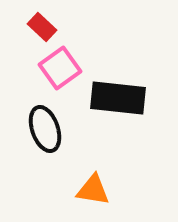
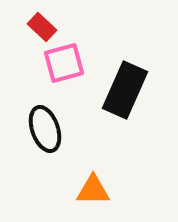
pink square: moved 4 px right, 5 px up; rotated 21 degrees clockwise
black rectangle: moved 7 px right, 8 px up; rotated 72 degrees counterclockwise
orange triangle: rotated 9 degrees counterclockwise
